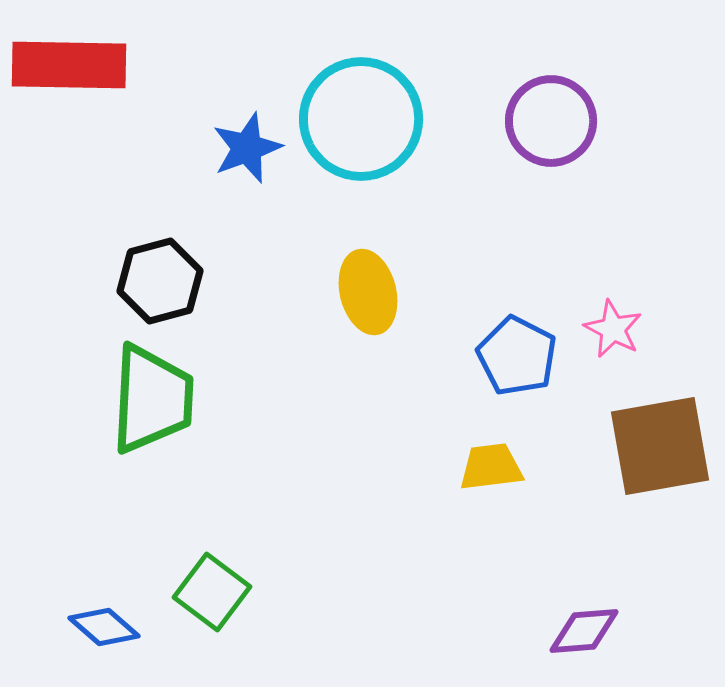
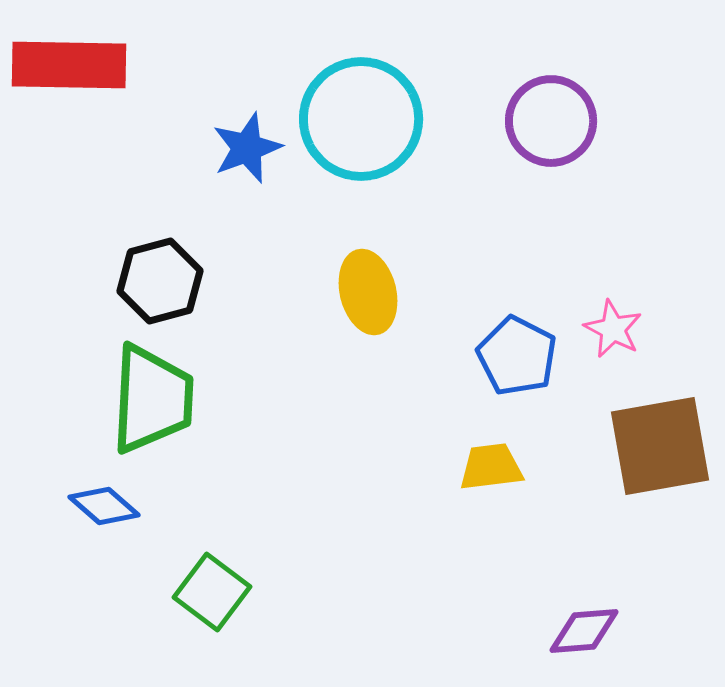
blue diamond: moved 121 px up
